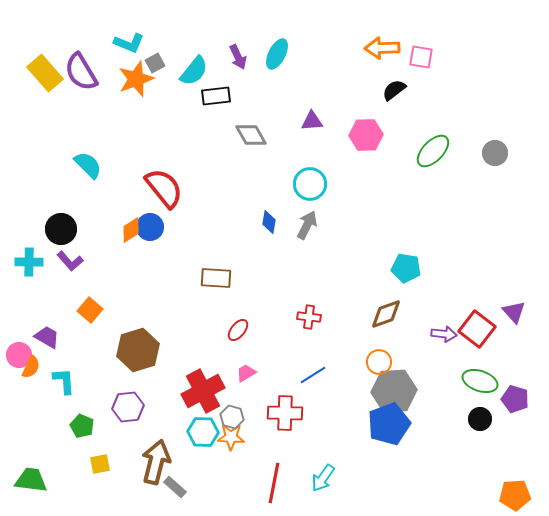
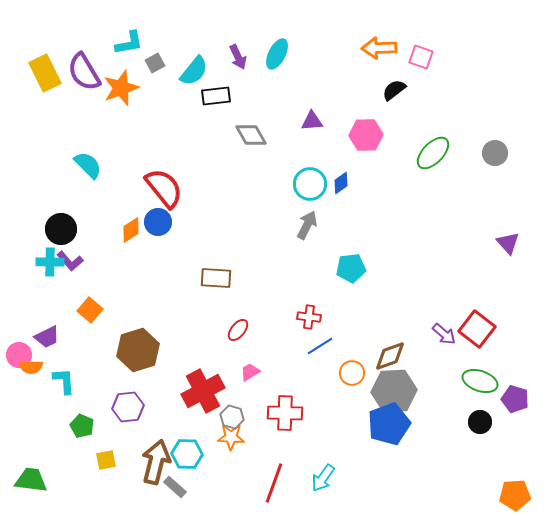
cyan L-shape at (129, 43): rotated 32 degrees counterclockwise
orange arrow at (382, 48): moved 3 px left
pink square at (421, 57): rotated 10 degrees clockwise
purple semicircle at (81, 72): moved 3 px right
yellow rectangle at (45, 73): rotated 15 degrees clockwise
orange star at (136, 79): moved 15 px left, 9 px down
green ellipse at (433, 151): moved 2 px down
blue diamond at (269, 222): moved 72 px right, 39 px up; rotated 45 degrees clockwise
blue circle at (150, 227): moved 8 px right, 5 px up
cyan cross at (29, 262): moved 21 px right
cyan pentagon at (406, 268): moved 55 px left; rotated 16 degrees counterclockwise
purple triangle at (514, 312): moved 6 px left, 69 px up
brown diamond at (386, 314): moved 4 px right, 42 px down
purple arrow at (444, 334): rotated 35 degrees clockwise
purple trapezoid at (47, 337): rotated 124 degrees clockwise
orange circle at (379, 362): moved 27 px left, 11 px down
orange semicircle at (31, 367): rotated 65 degrees clockwise
pink trapezoid at (246, 373): moved 4 px right, 1 px up
blue line at (313, 375): moved 7 px right, 29 px up
black circle at (480, 419): moved 3 px down
cyan hexagon at (203, 432): moved 16 px left, 22 px down
yellow square at (100, 464): moved 6 px right, 4 px up
red line at (274, 483): rotated 9 degrees clockwise
